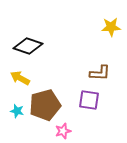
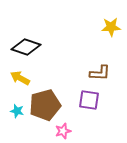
black diamond: moved 2 px left, 1 px down
